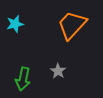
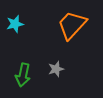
gray star: moved 2 px left, 2 px up; rotated 21 degrees clockwise
green arrow: moved 4 px up
